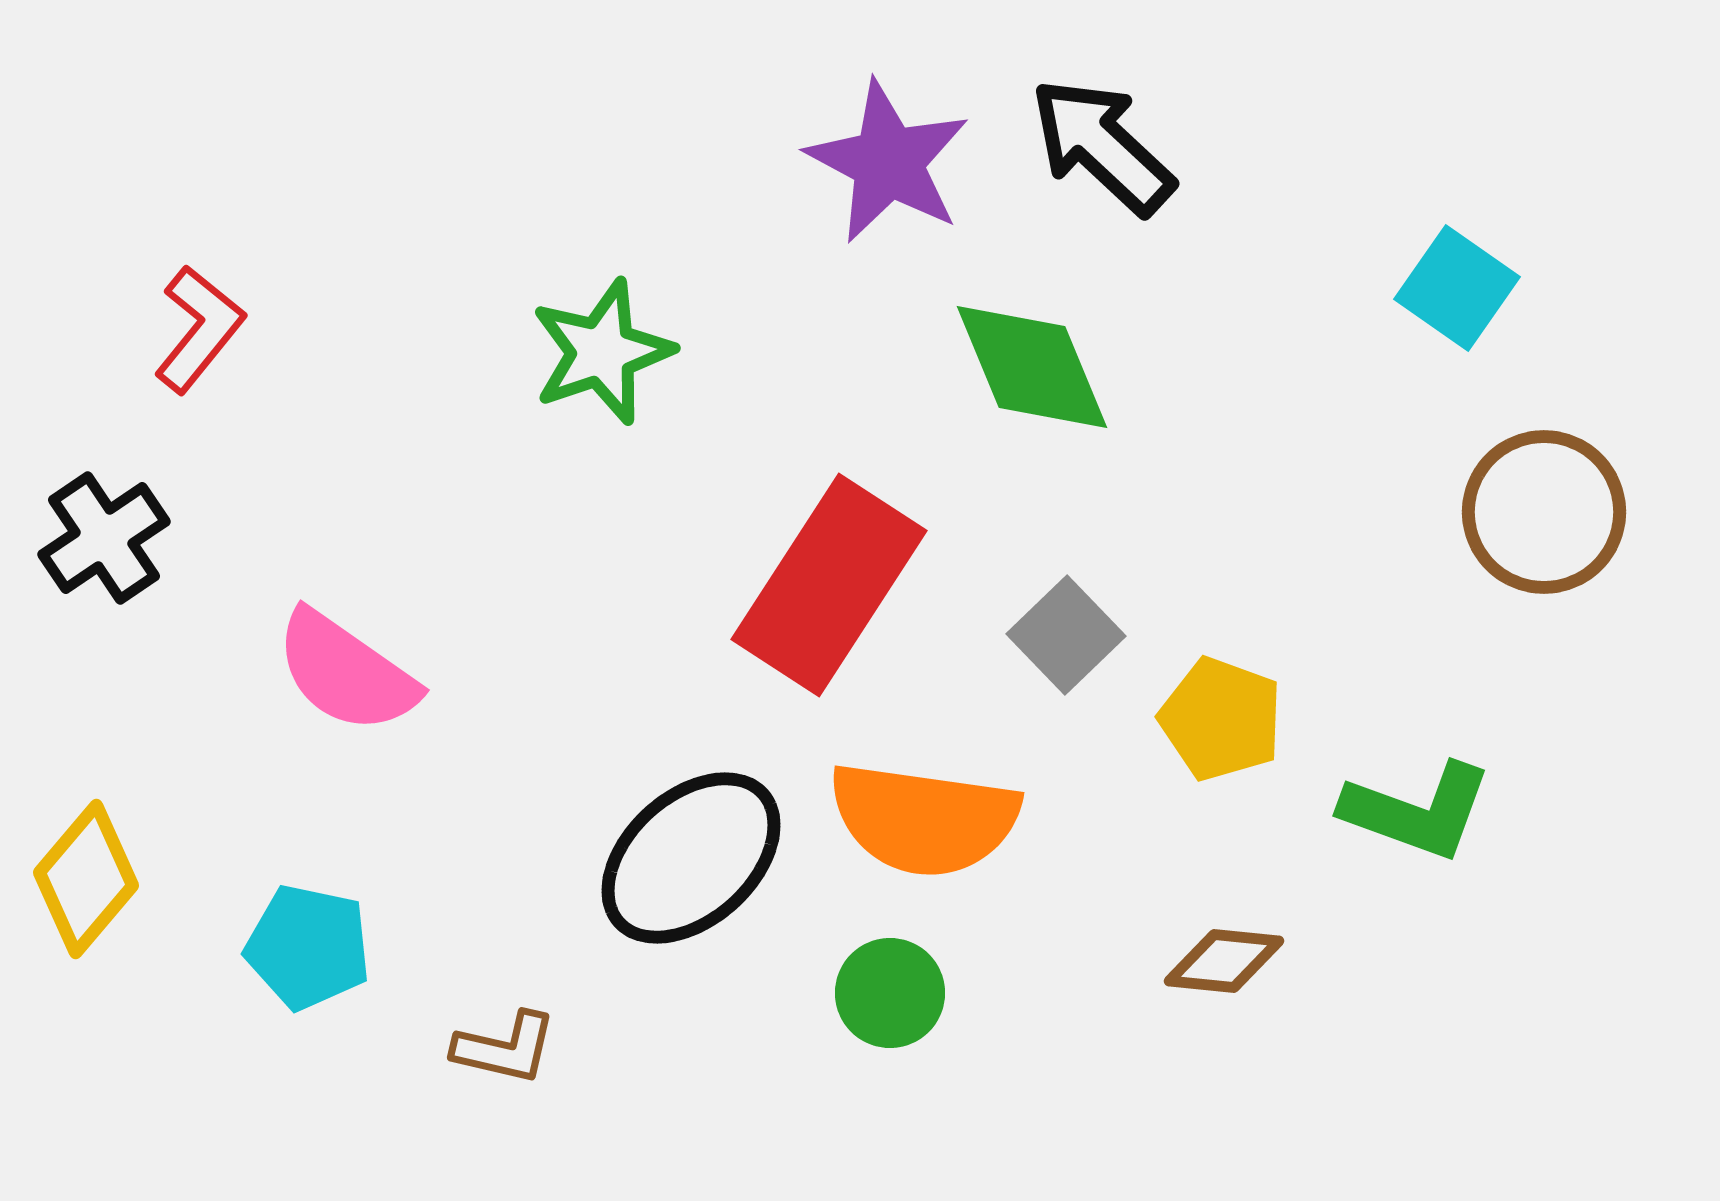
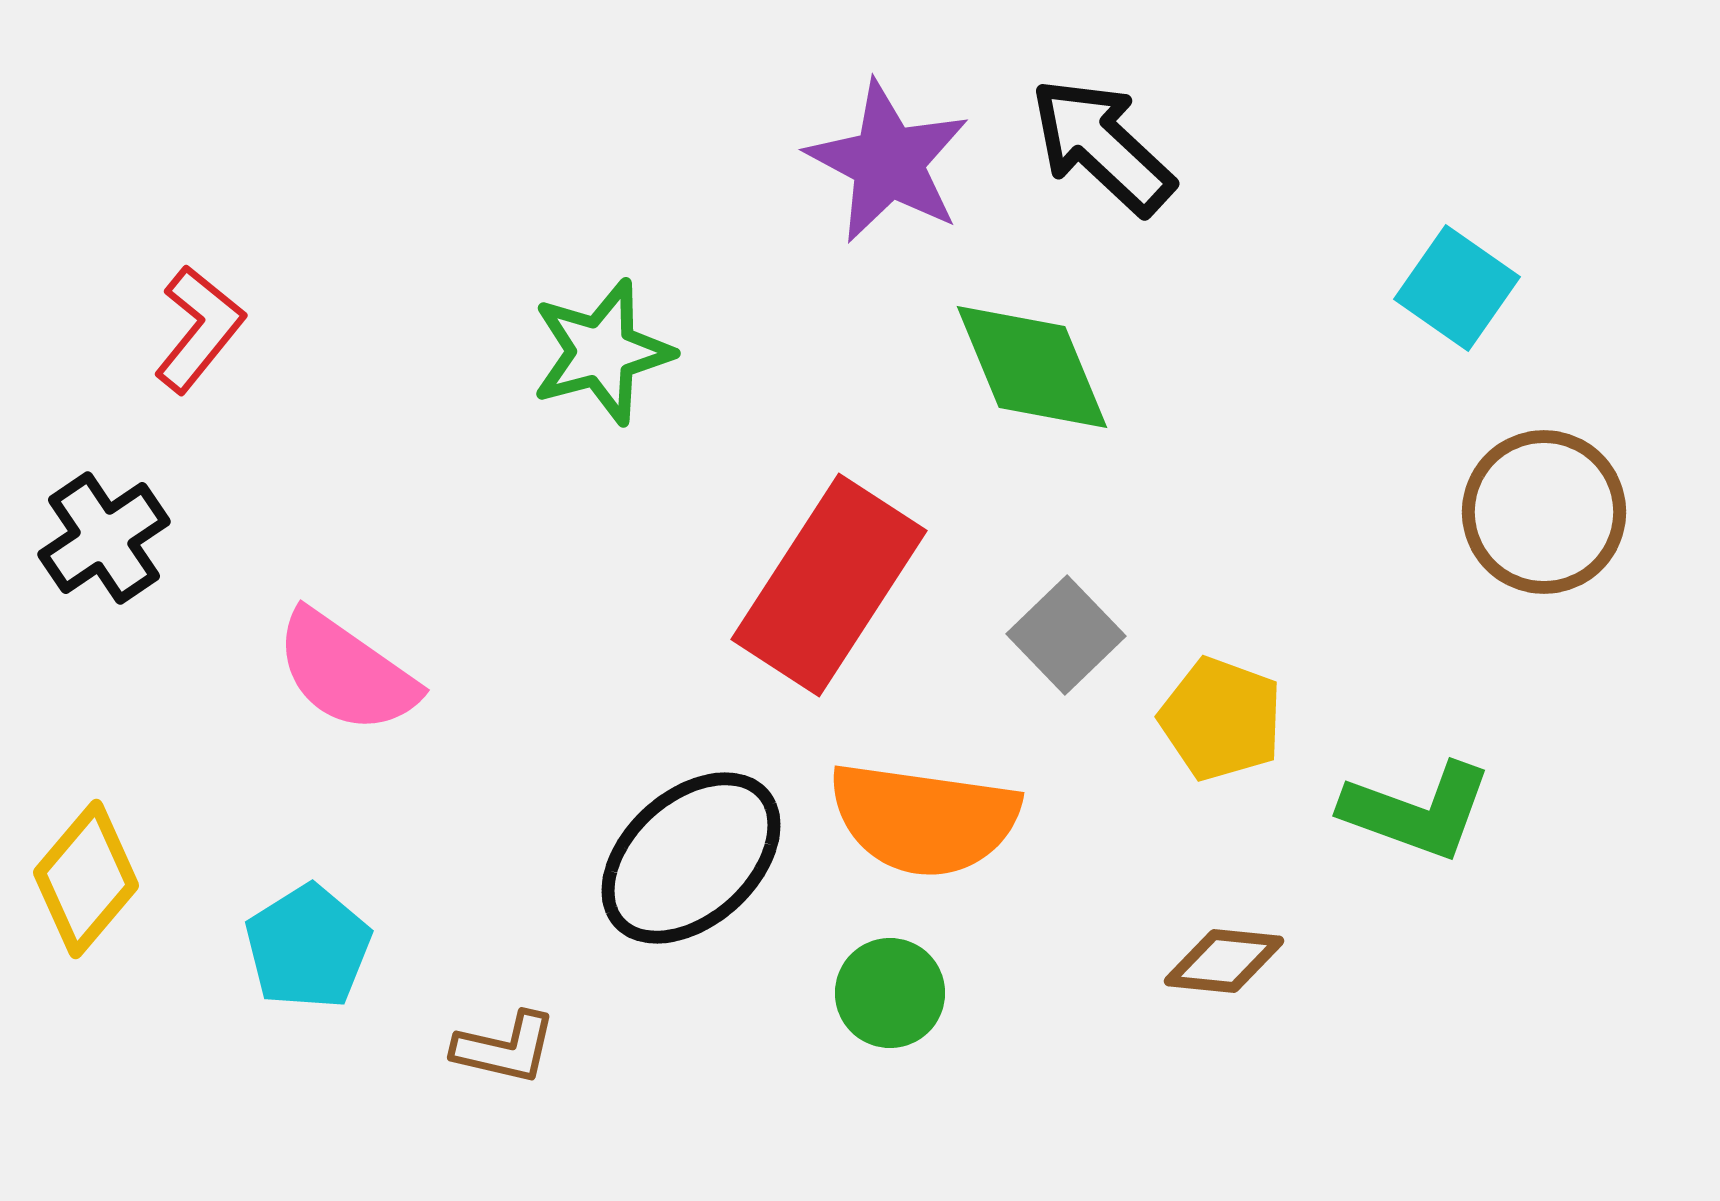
green star: rotated 4 degrees clockwise
cyan pentagon: rotated 28 degrees clockwise
